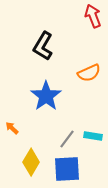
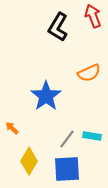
black L-shape: moved 15 px right, 19 px up
cyan rectangle: moved 1 px left
yellow diamond: moved 2 px left, 1 px up
